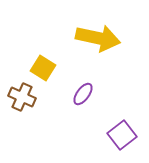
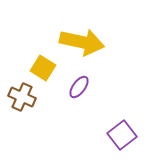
yellow arrow: moved 16 px left, 4 px down
purple ellipse: moved 4 px left, 7 px up
